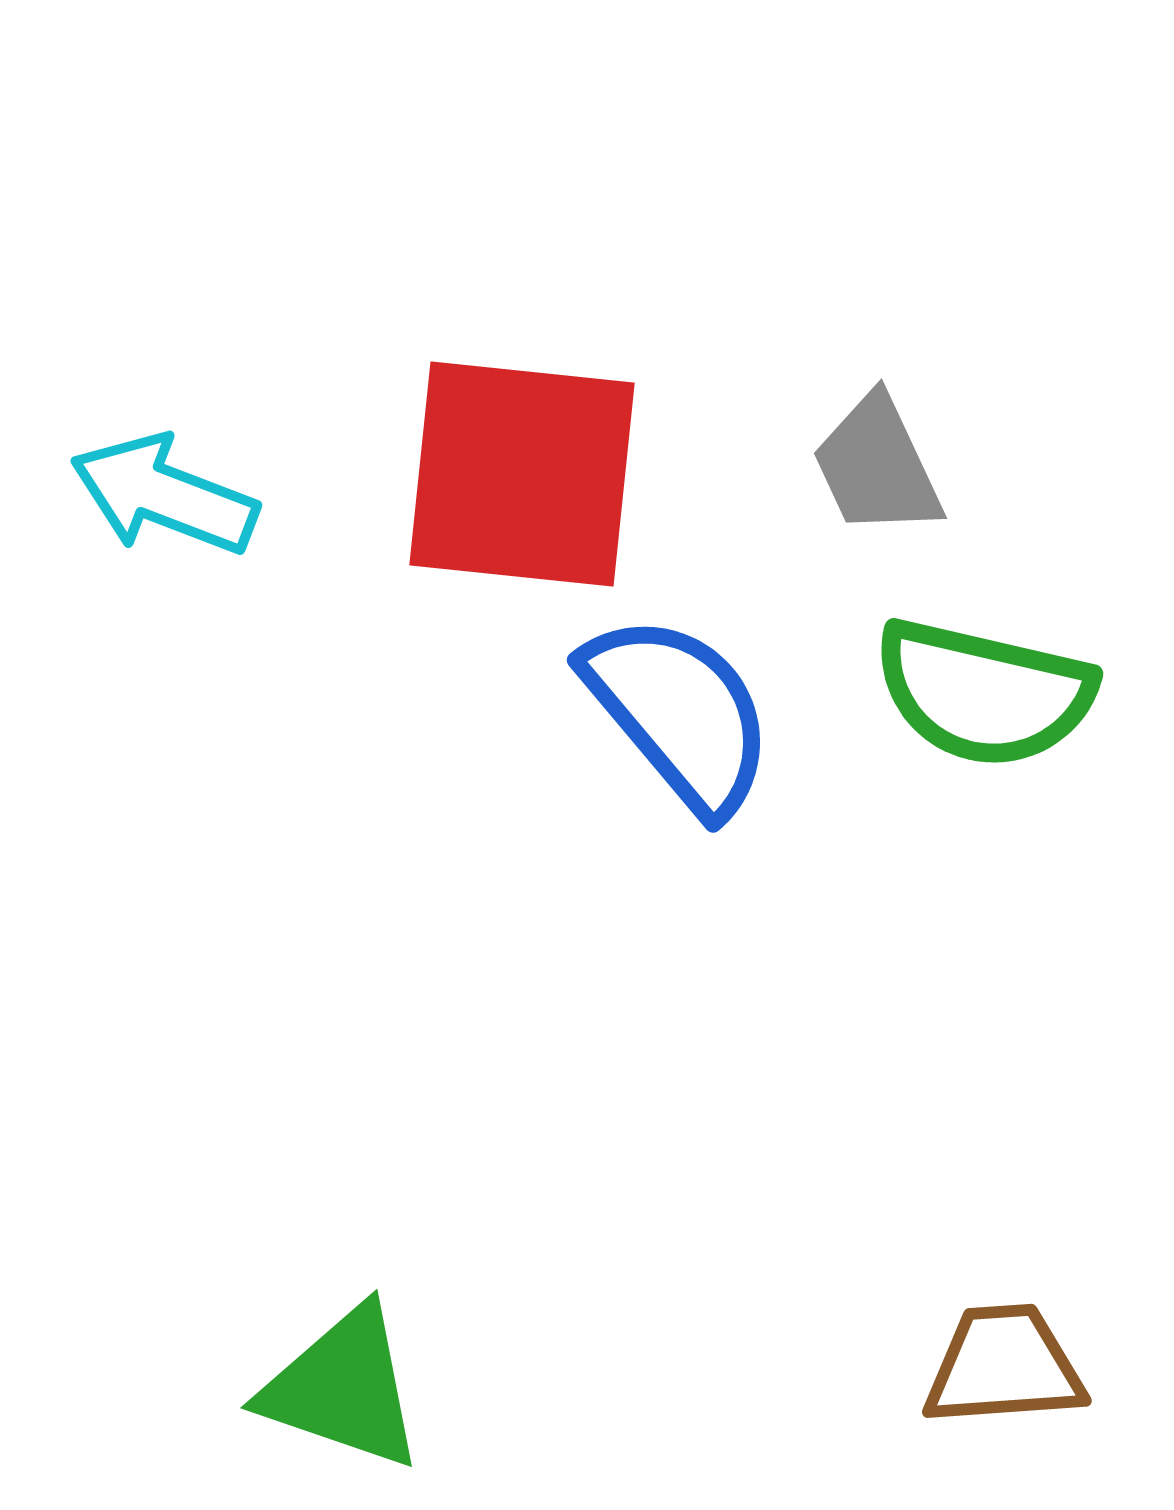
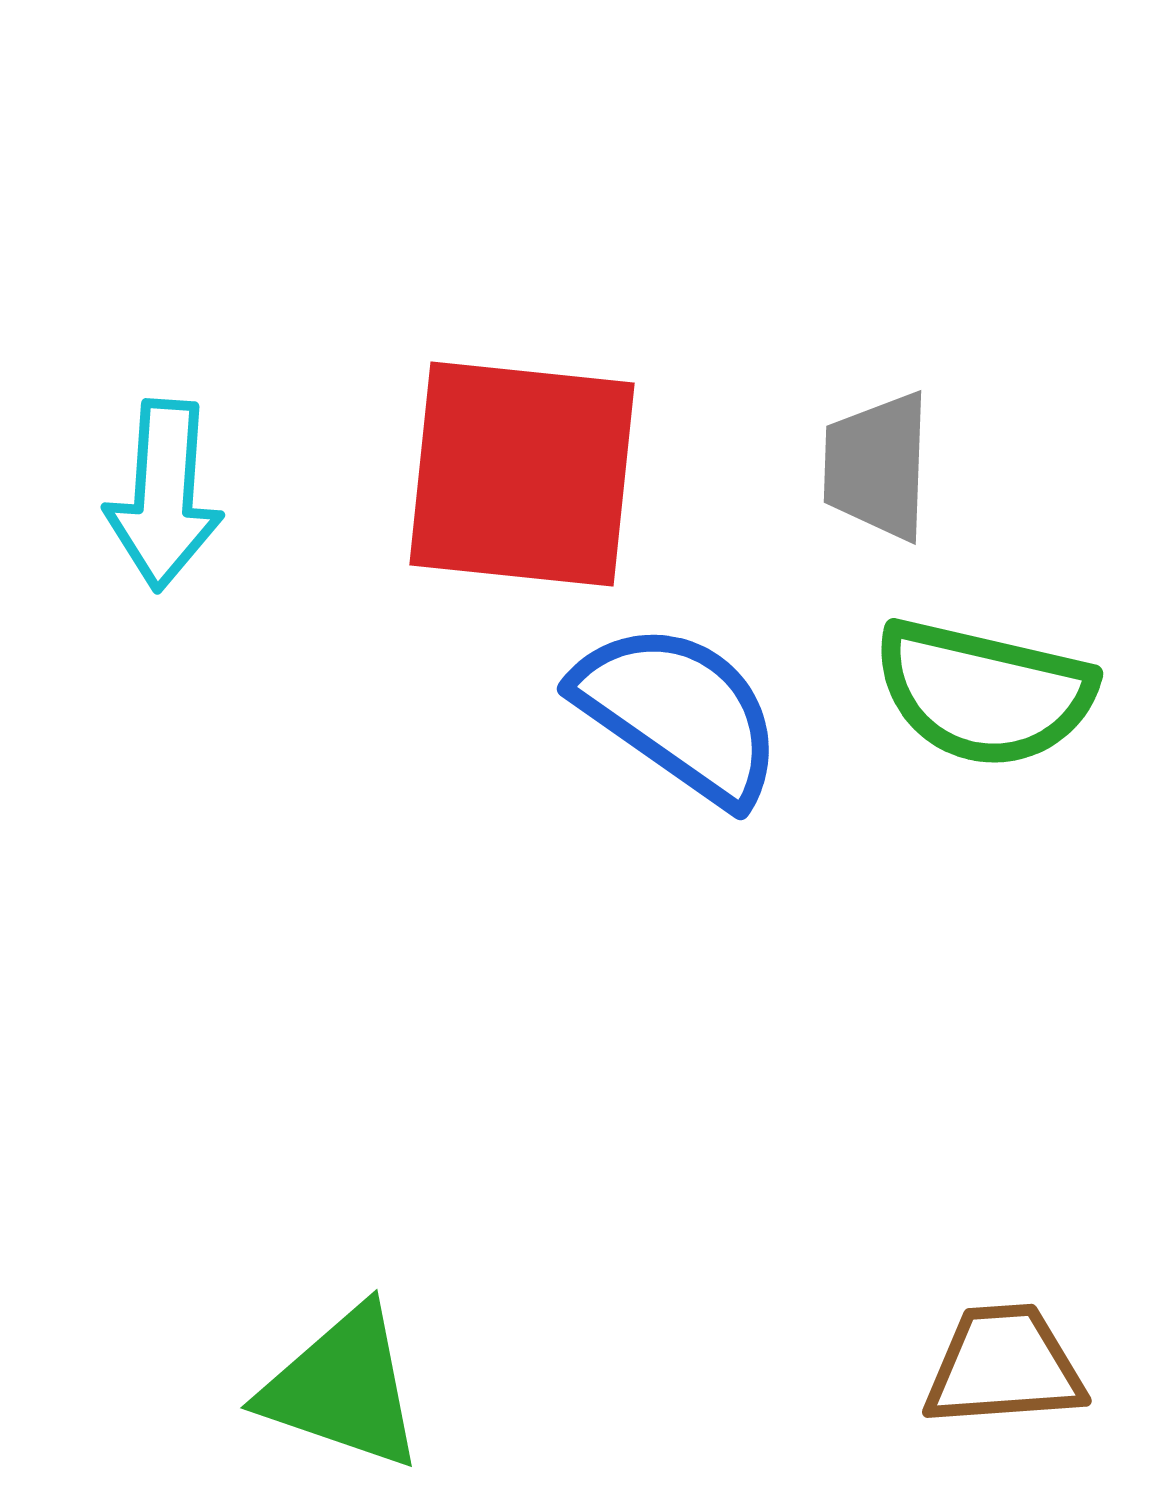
gray trapezoid: rotated 27 degrees clockwise
cyan arrow: rotated 107 degrees counterclockwise
blue semicircle: rotated 15 degrees counterclockwise
